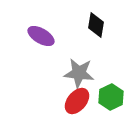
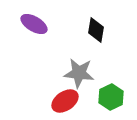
black diamond: moved 5 px down
purple ellipse: moved 7 px left, 12 px up
red ellipse: moved 12 px left; rotated 16 degrees clockwise
